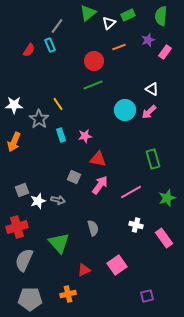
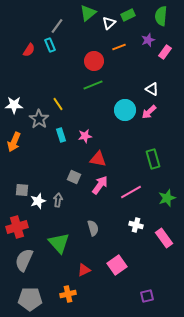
gray square at (22, 190): rotated 24 degrees clockwise
gray arrow at (58, 200): rotated 96 degrees counterclockwise
